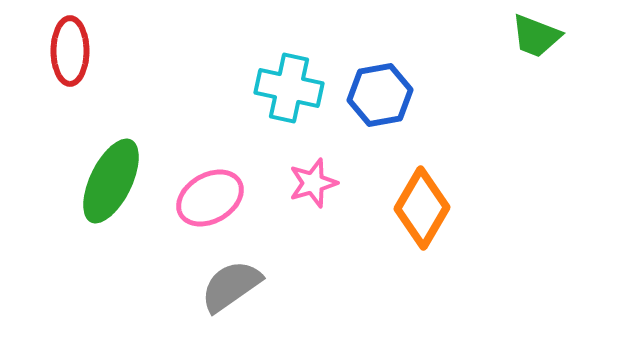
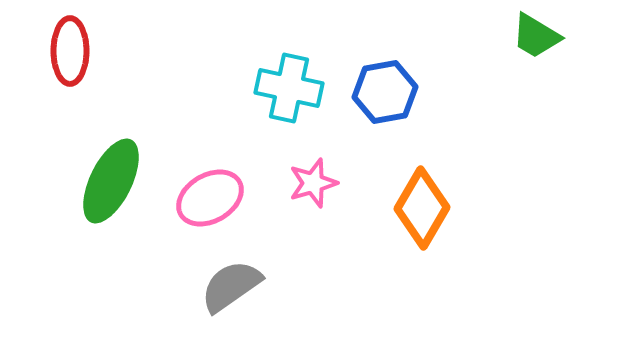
green trapezoid: rotated 10 degrees clockwise
blue hexagon: moved 5 px right, 3 px up
